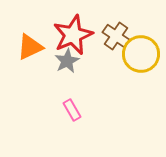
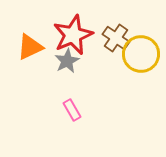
brown cross: moved 2 px down
